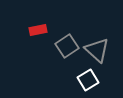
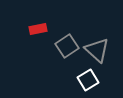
red rectangle: moved 1 px up
